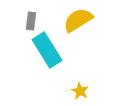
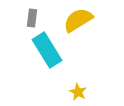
gray rectangle: moved 1 px right, 3 px up
yellow star: moved 2 px left, 1 px down
